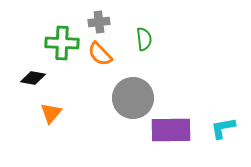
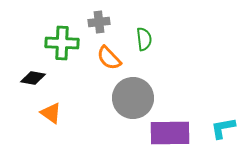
orange semicircle: moved 9 px right, 4 px down
orange triangle: rotated 35 degrees counterclockwise
purple rectangle: moved 1 px left, 3 px down
